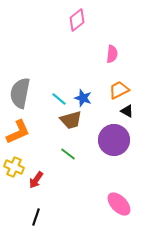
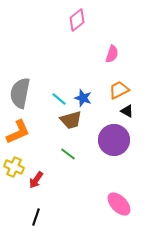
pink semicircle: rotated 12 degrees clockwise
